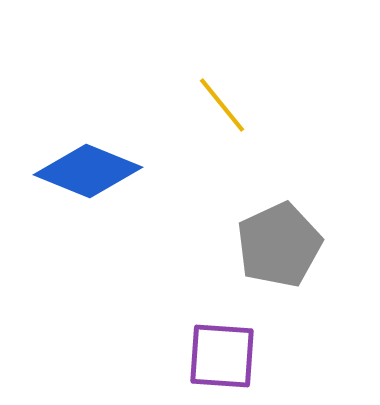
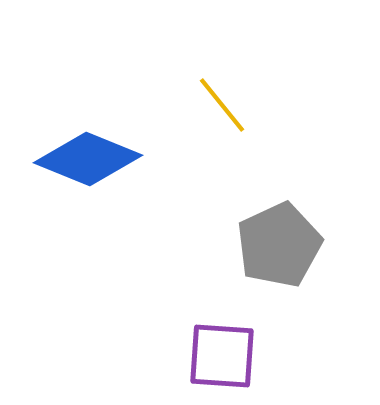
blue diamond: moved 12 px up
